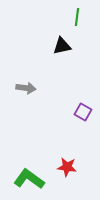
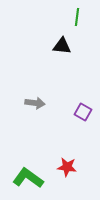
black triangle: rotated 18 degrees clockwise
gray arrow: moved 9 px right, 15 px down
green L-shape: moved 1 px left, 1 px up
